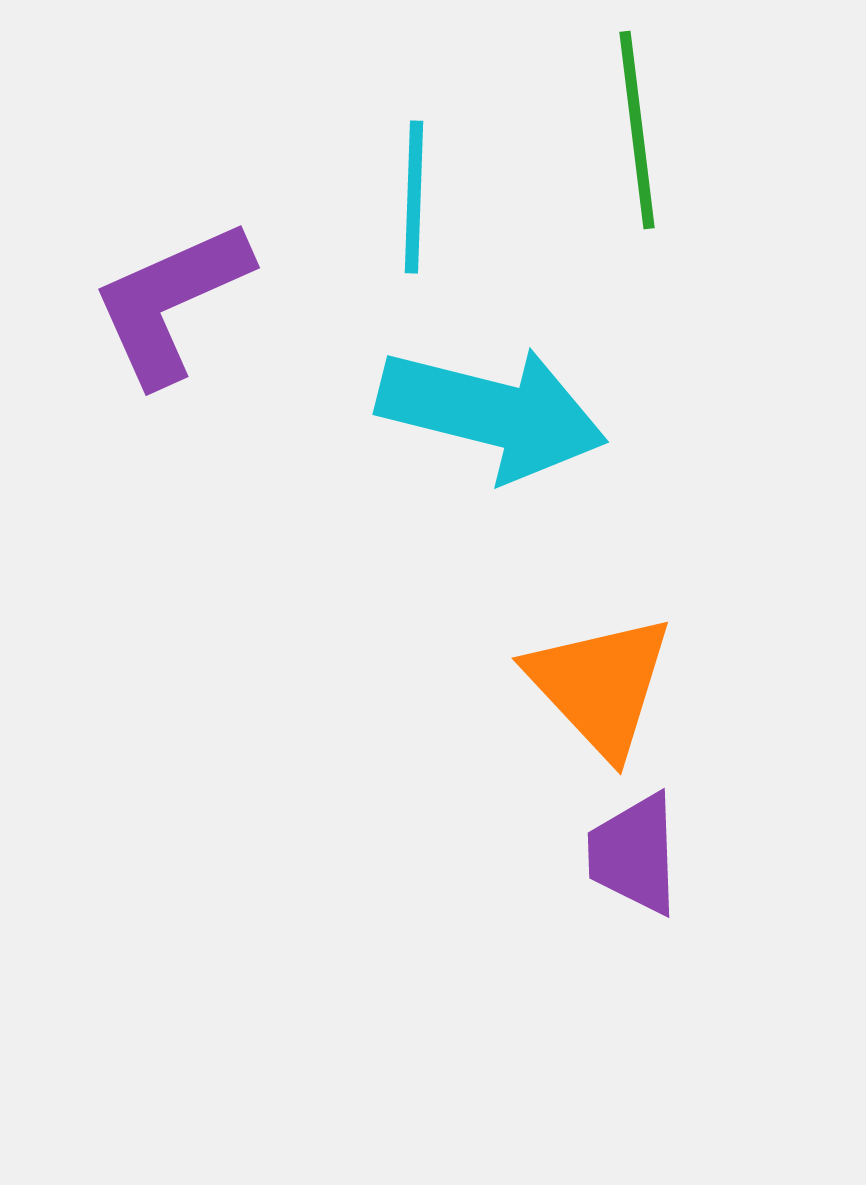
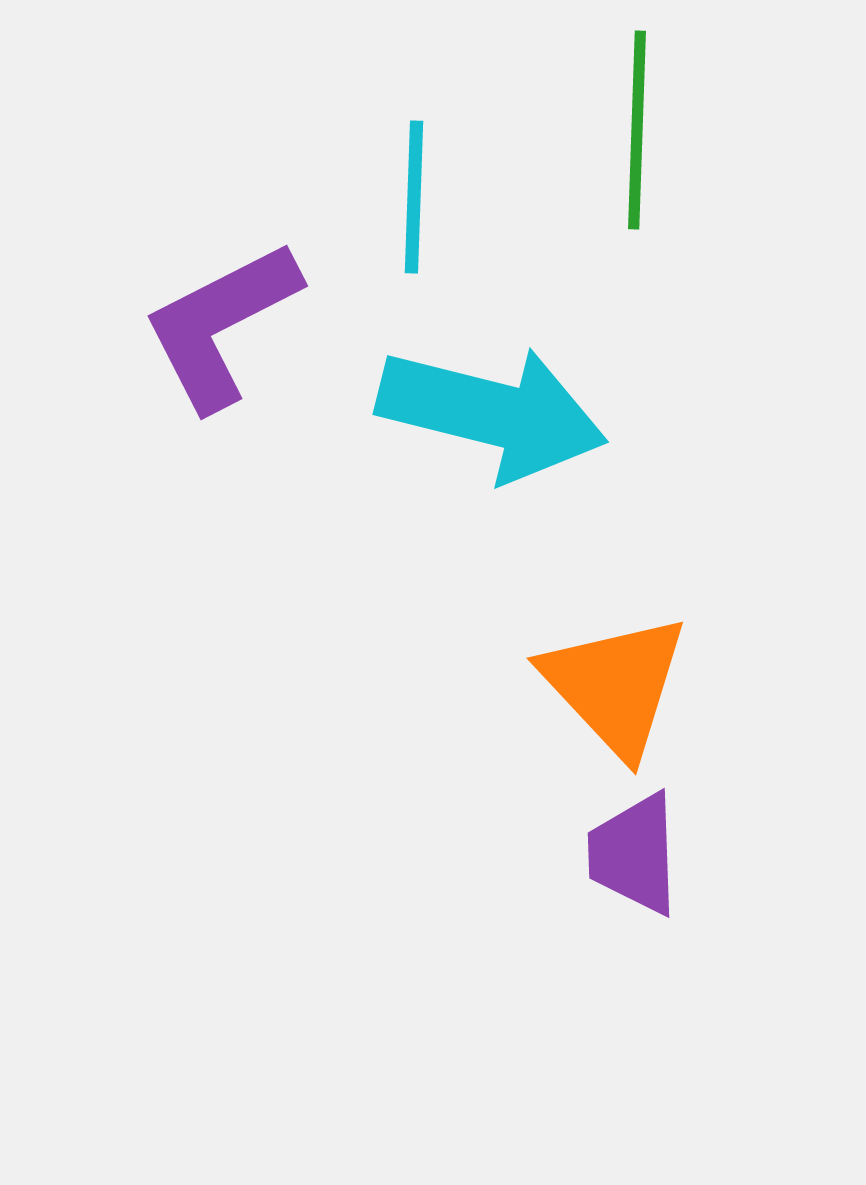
green line: rotated 9 degrees clockwise
purple L-shape: moved 50 px right, 23 px down; rotated 3 degrees counterclockwise
orange triangle: moved 15 px right
